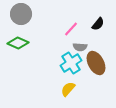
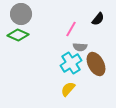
black semicircle: moved 5 px up
pink line: rotated 14 degrees counterclockwise
green diamond: moved 8 px up
brown ellipse: moved 1 px down
